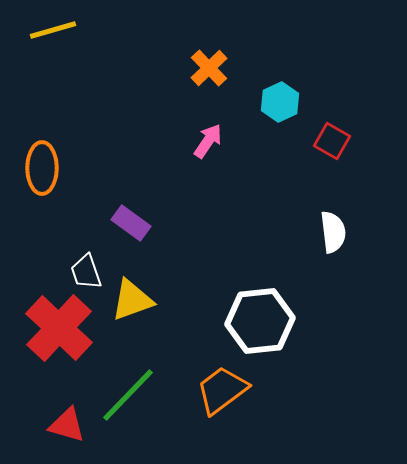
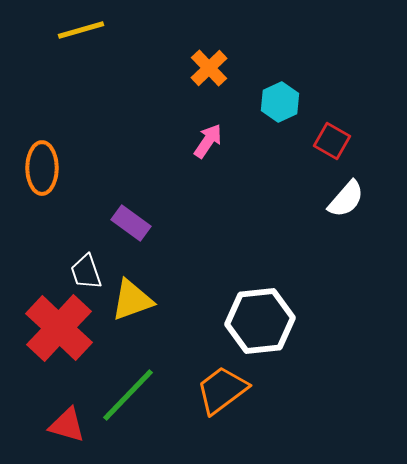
yellow line: moved 28 px right
white semicircle: moved 13 px right, 33 px up; rotated 48 degrees clockwise
